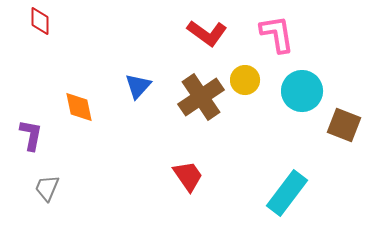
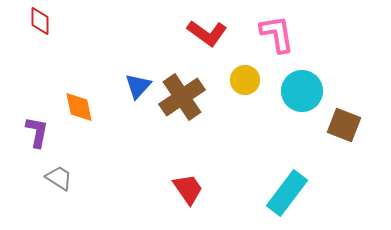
brown cross: moved 19 px left
purple L-shape: moved 6 px right, 3 px up
red trapezoid: moved 13 px down
gray trapezoid: moved 12 px right, 10 px up; rotated 100 degrees clockwise
